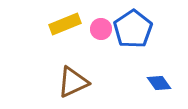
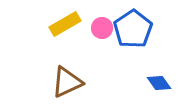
yellow rectangle: rotated 8 degrees counterclockwise
pink circle: moved 1 px right, 1 px up
brown triangle: moved 6 px left
